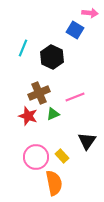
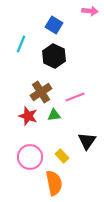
pink arrow: moved 2 px up
blue square: moved 21 px left, 5 px up
cyan line: moved 2 px left, 4 px up
black hexagon: moved 2 px right, 1 px up
brown cross: moved 2 px right, 1 px up; rotated 10 degrees counterclockwise
green triangle: moved 1 px right, 1 px down; rotated 16 degrees clockwise
pink circle: moved 6 px left
